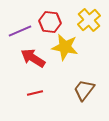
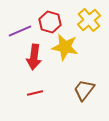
red hexagon: rotated 10 degrees clockwise
red arrow: moved 1 px right, 1 px up; rotated 115 degrees counterclockwise
